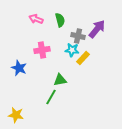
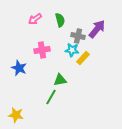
pink arrow: moved 1 px left; rotated 56 degrees counterclockwise
